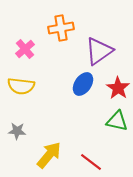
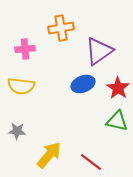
pink cross: rotated 36 degrees clockwise
blue ellipse: rotated 35 degrees clockwise
